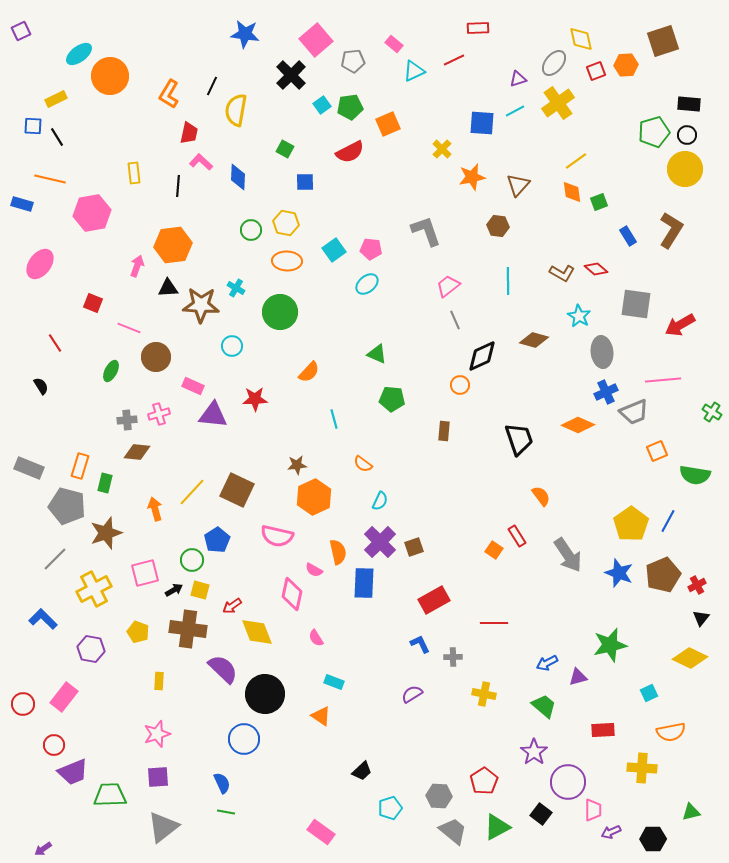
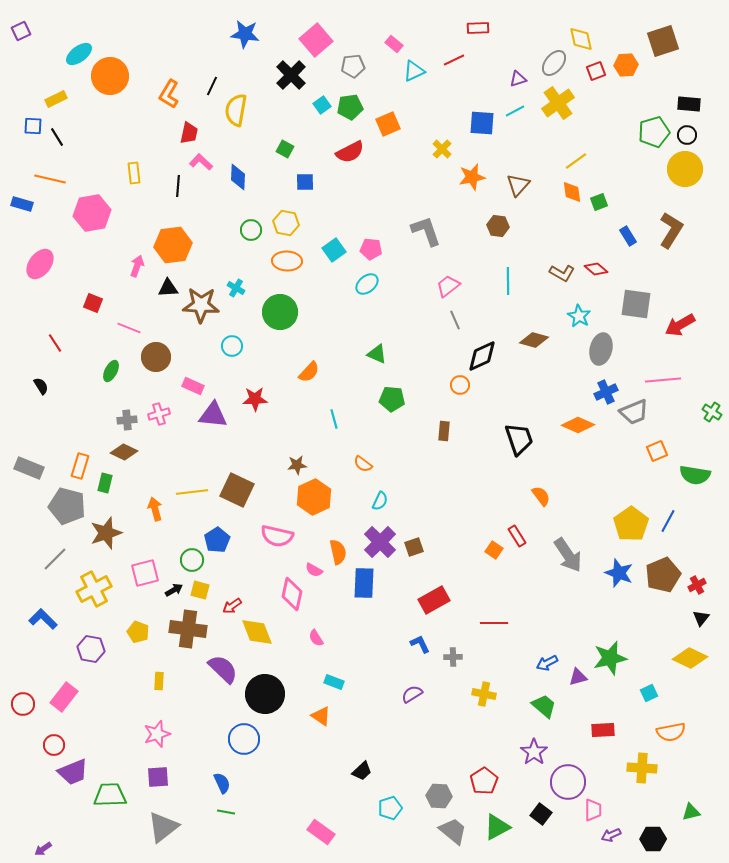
gray pentagon at (353, 61): moved 5 px down
gray ellipse at (602, 352): moved 1 px left, 3 px up; rotated 20 degrees clockwise
brown diamond at (137, 452): moved 13 px left; rotated 20 degrees clockwise
yellow line at (192, 492): rotated 40 degrees clockwise
green star at (610, 645): moved 13 px down
purple arrow at (611, 832): moved 3 px down
